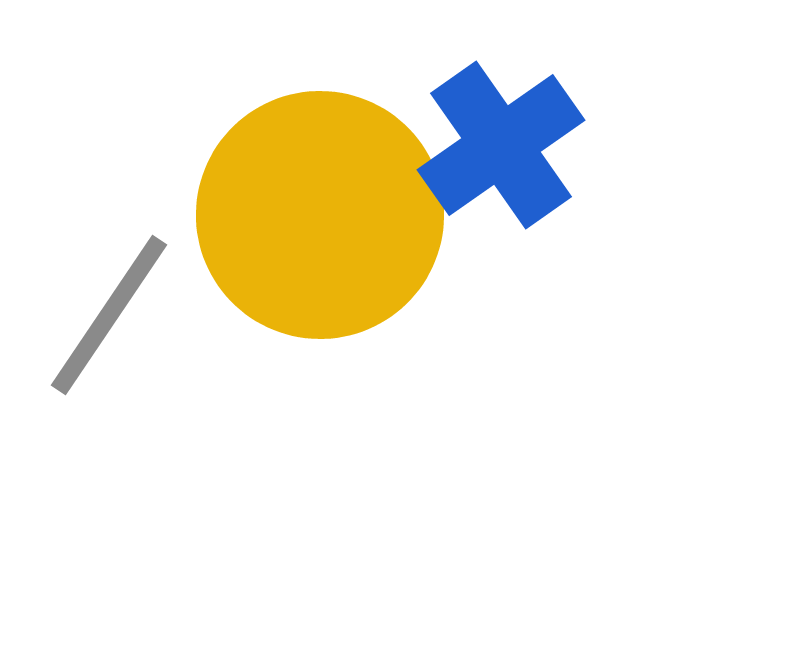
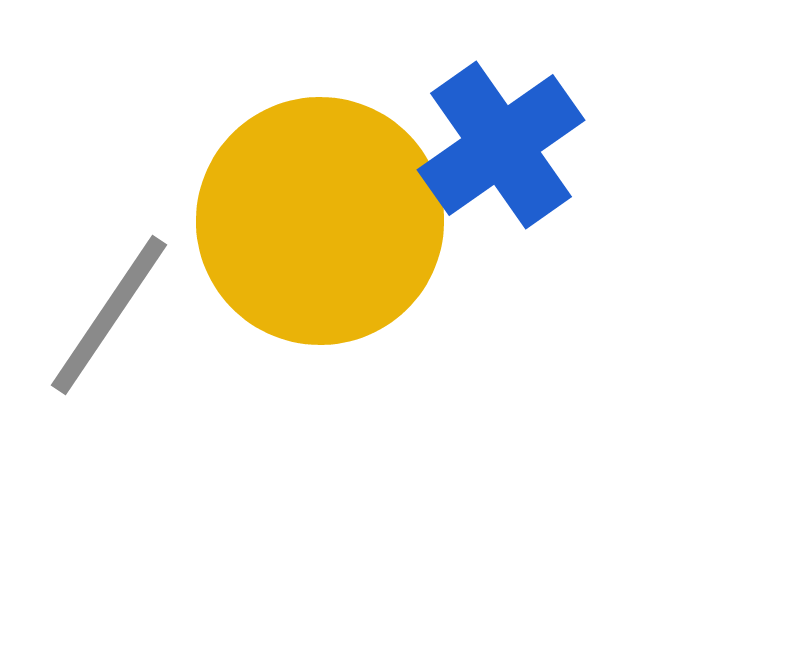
yellow circle: moved 6 px down
